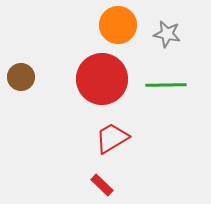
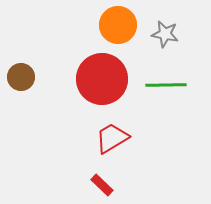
gray star: moved 2 px left
